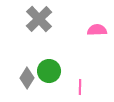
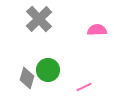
green circle: moved 1 px left, 1 px up
gray diamond: rotated 15 degrees counterclockwise
pink line: moved 4 px right; rotated 63 degrees clockwise
